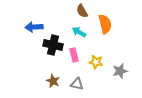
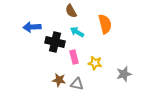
brown semicircle: moved 11 px left
blue arrow: moved 2 px left
cyan arrow: moved 2 px left
black cross: moved 2 px right, 3 px up
pink rectangle: moved 2 px down
yellow star: moved 1 px left, 1 px down
gray star: moved 4 px right, 3 px down
brown star: moved 6 px right, 1 px up; rotated 16 degrees counterclockwise
